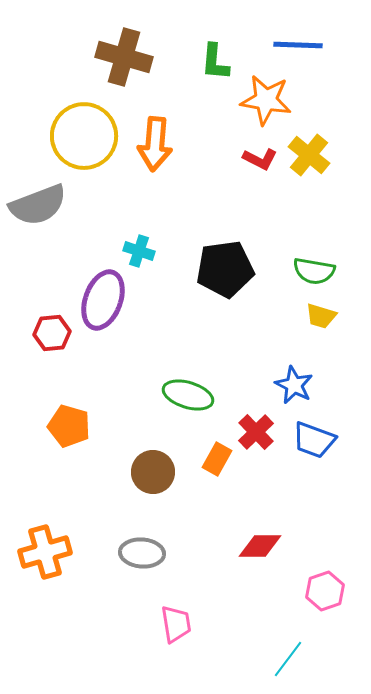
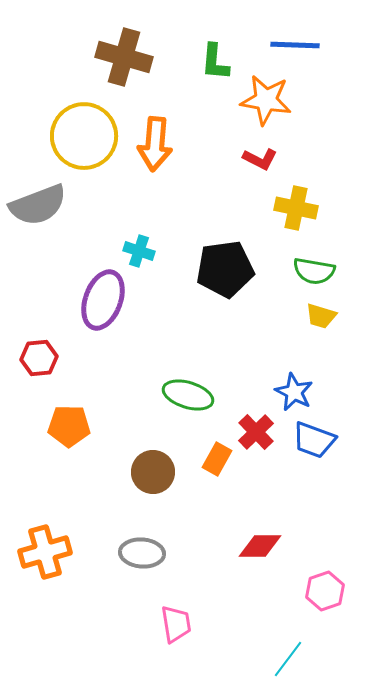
blue line: moved 3 px left
yellow cross: moved 13 px left, 53 px down; rotated 27 degrees counterclockwise
red hexagon: moved 13 px left, 25 px down
blue star: moved 7 px down
orange pentagon: rotated 15 degrees counterclockwise
